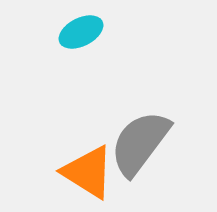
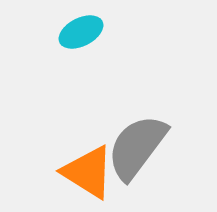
gray semicircle: moved 3 px left, 4 px down
